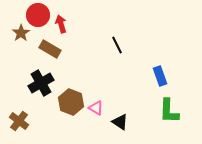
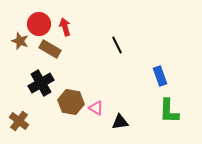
red circle: moved 1 px right, 9 px down
red arrow: moved 4 px right, 3 px down
brown star: moved 1 px left, 8 px down; rotated 18 degrees counterclockwise
brown hexagon: rotated 10 degrees counterclockwise
black triangle: rotated 42 degrees counterclockwise
